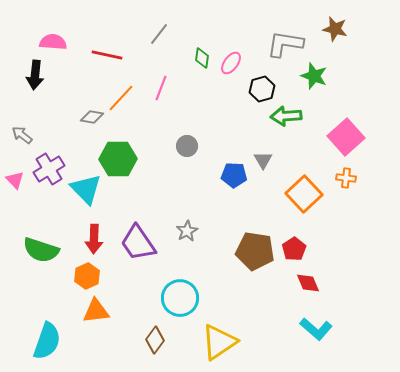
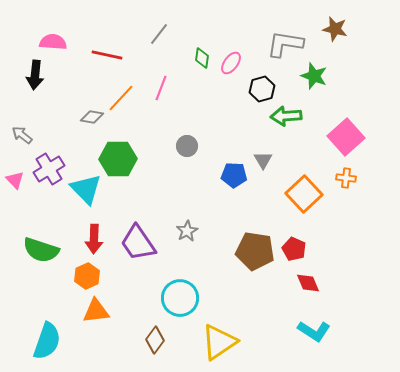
red pentagon: rotated 15 degrees counterclockwise
cyan L-shape: moved 2 px left, 2 px down; rotated 8 degrees counterclockwise
